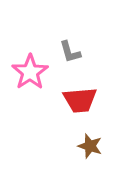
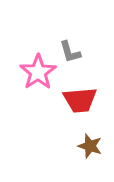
pink star: moved 8 px right
